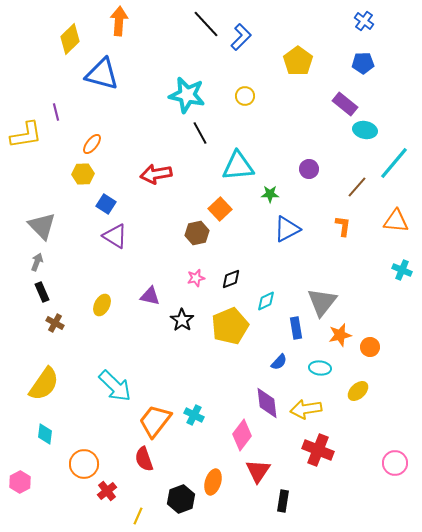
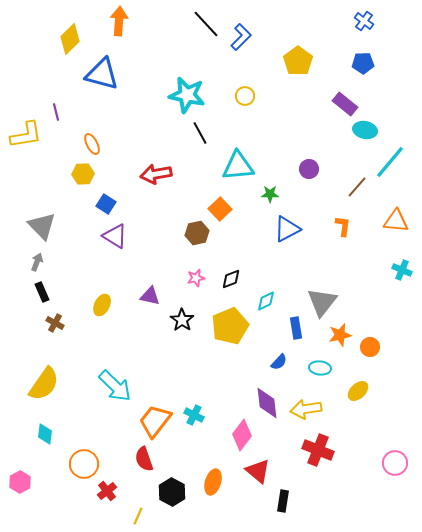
orange ellipse at (92, 144): rotated 65 degrees counterclockwise
cyan line at (394, 163): moved 4 px left, 1 px up
red triangle at (258, 471): rotated 24 degrees counterclockwise
black hexagon at (181, 499): moved 9 px left, 7 px up; rotated 12 degrees counterclockwise
